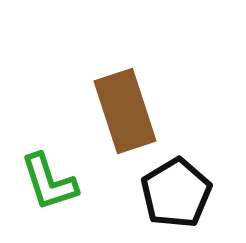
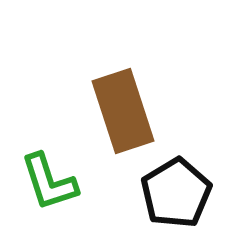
brown rectangle: moved 2 px left
